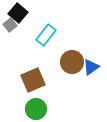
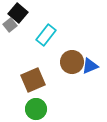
blue triangle: moved 1 px left, 1 px up; rotated 12 degrees clockwise
